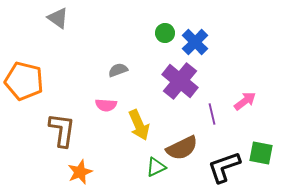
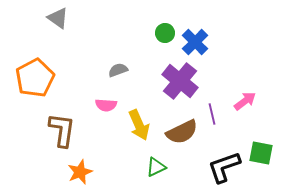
orange pentagon: moved 11 px right, 3 px up; rotated 30 degrees clockwise
brown semicircle: moved 16 px up
